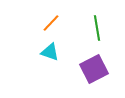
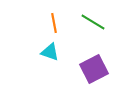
orange line: moved 3 px right; rotated 54 degrees counterclockwise
green line: moved 4 px left, 6 px up; rotated 50 degrees counterclockwise
